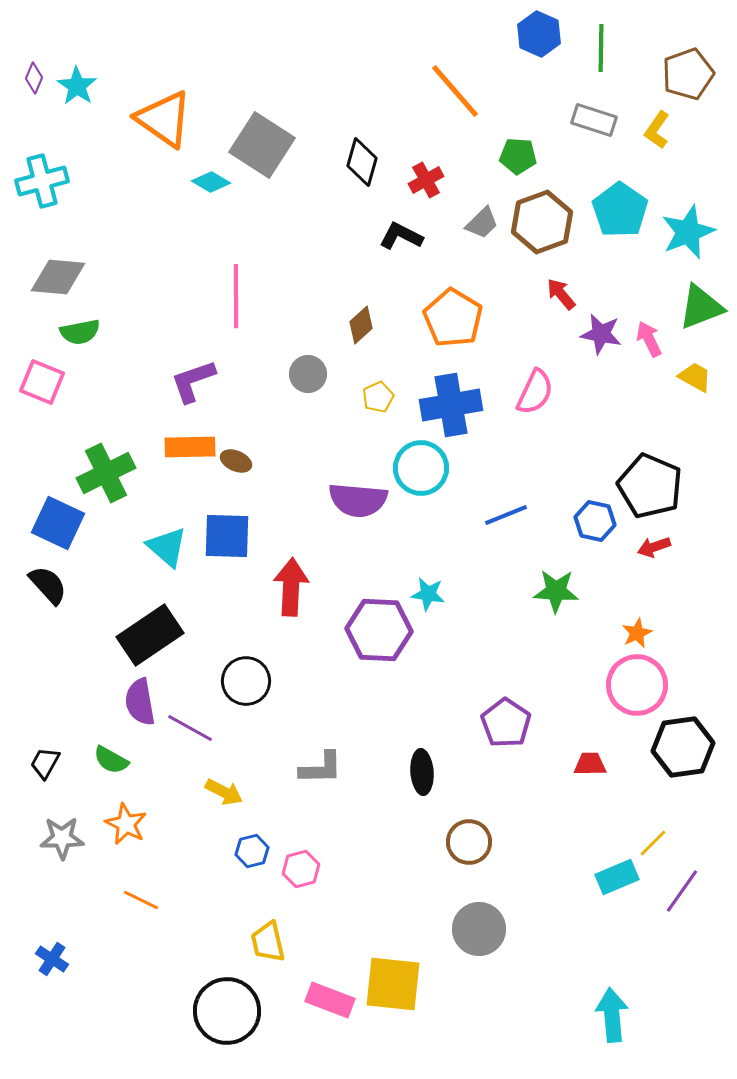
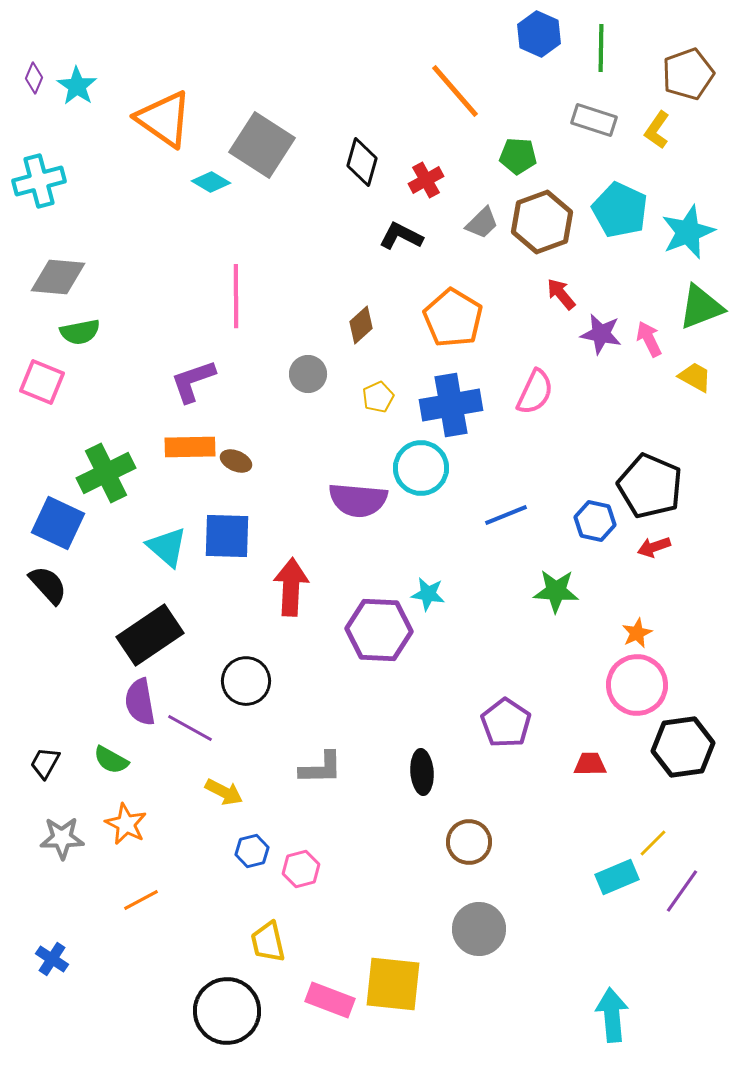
cyan cross at (42, 181): moved 3 px left
cyan pentagon at (620, 210): rotated 10 degrees counterclockwise
orange line at (141, 900): rotated 54 degrees counterclockwise
